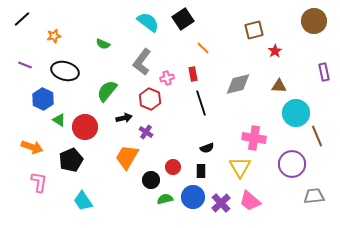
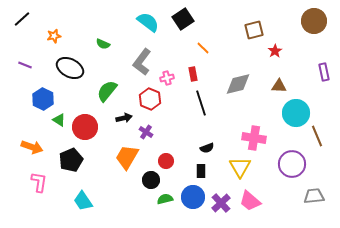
black ellipse at (65, 71): moved 5 px right, 3 px up; rotated 12 degrees clockwise
red circle at (173, 167): moved 7 px left, 6 px up
